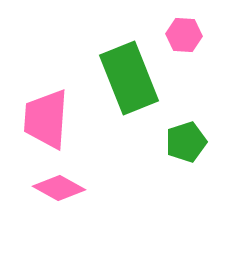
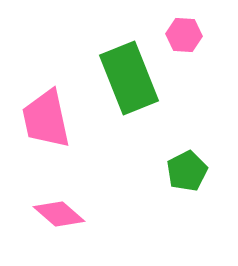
pink trapezoid: rotated 16 degrees counterclockwise
green pentagon: moved 1 px right, 29 px down; rotated 9 degrees counterclockwise
pink diamond: moved 26 px down; rotated 12 degrees clockwise
